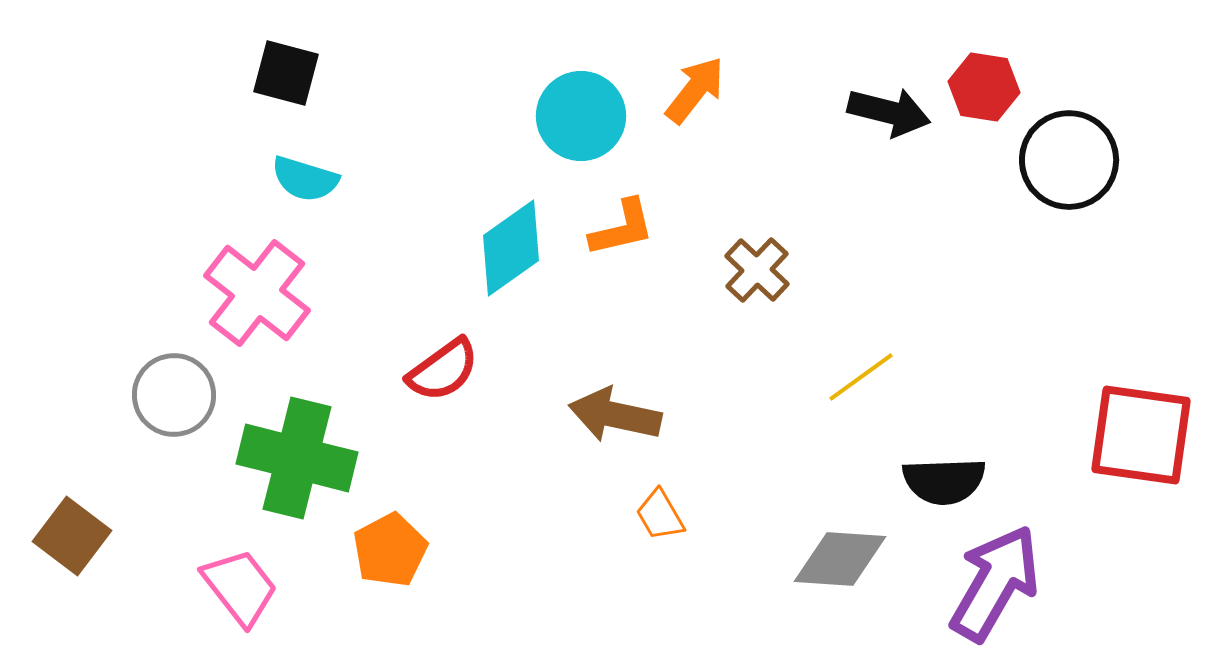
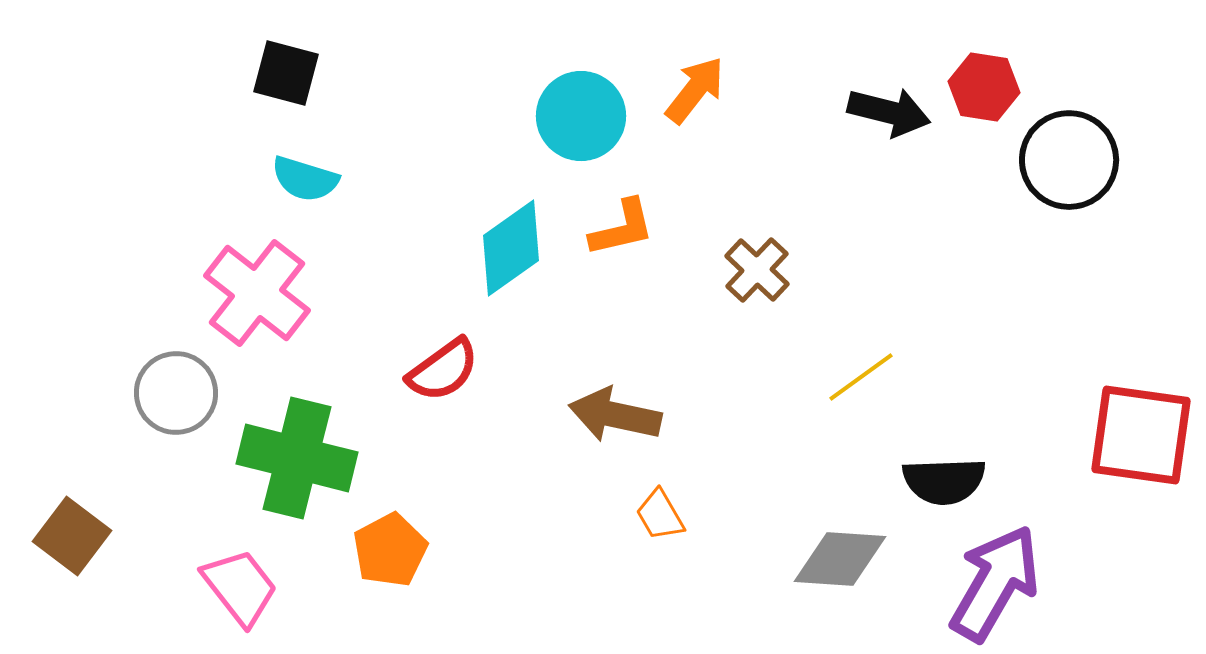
gray circle: moved 2 px right, 2 px up
